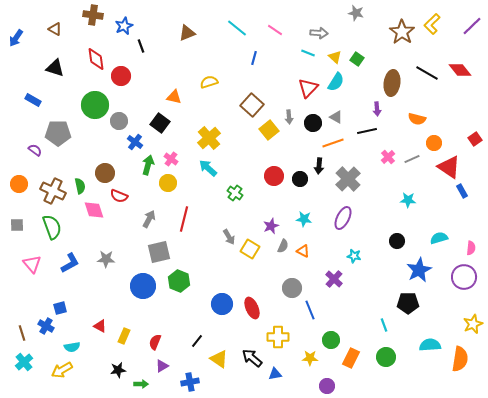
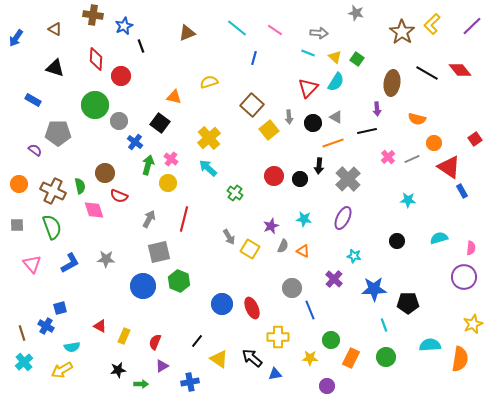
red diamond at (96, 59): rotated 10 degrees clockwise
blue star at (419, 270): moved 45 px left, 19 px down; rotated 25 degrees clockwise
